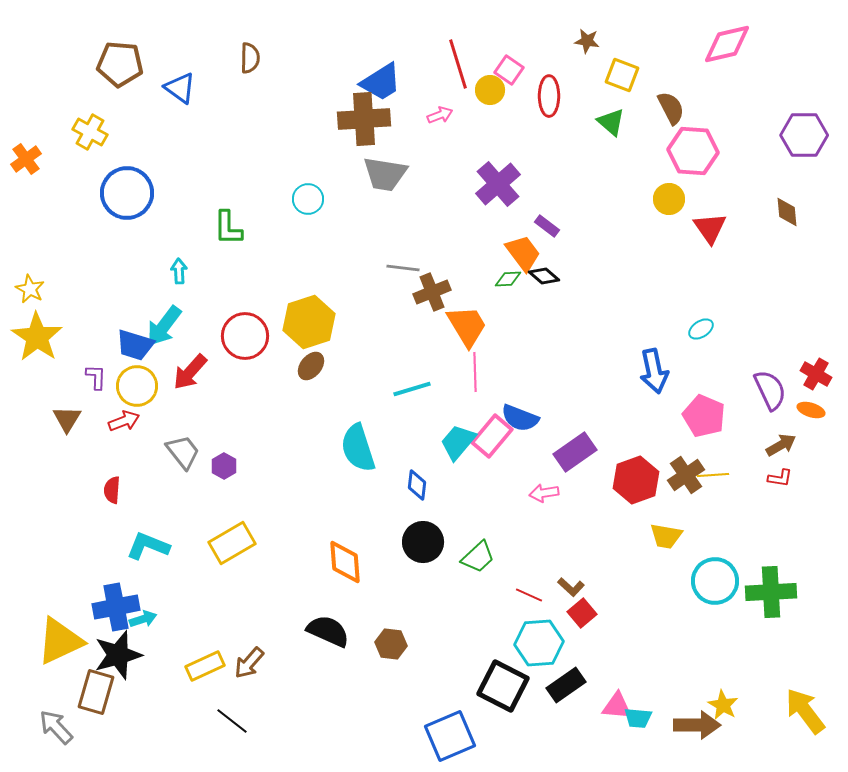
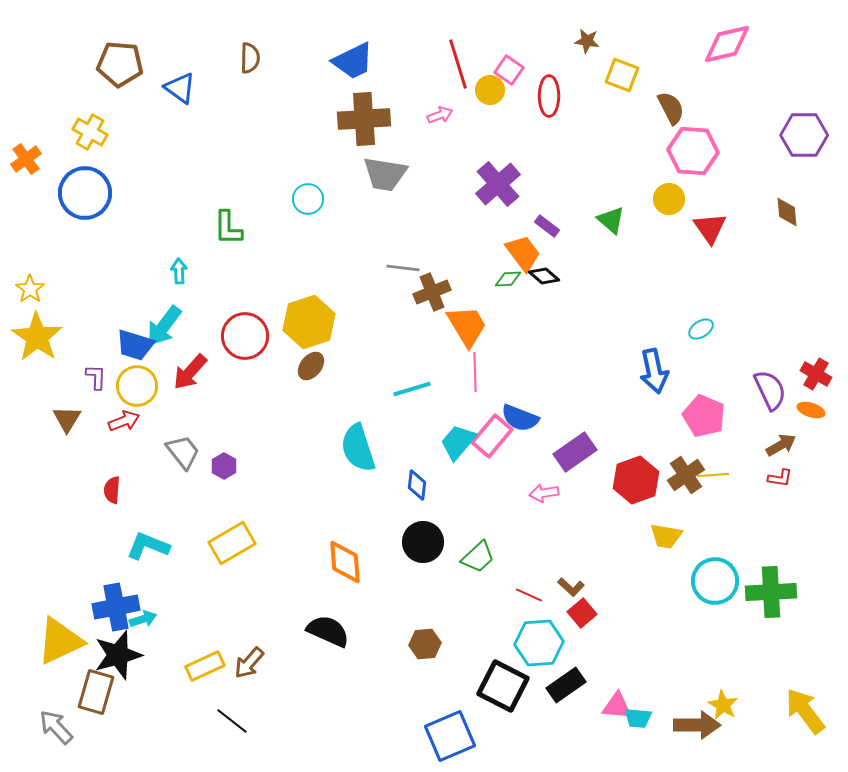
blue trapezoid at (381, 82): moved 28 px left, 21 px up; rotated 6 degrees clockwise
green triangle at (611, 122): moved 98 px down
blue circle at (127, 193): moved 42 px left
yellow star at (30, 289): rotated 8 degrees clockwise
brown hexagon at (391, 644): moved 34 px right; rotated 12 degrees counterclockwise
